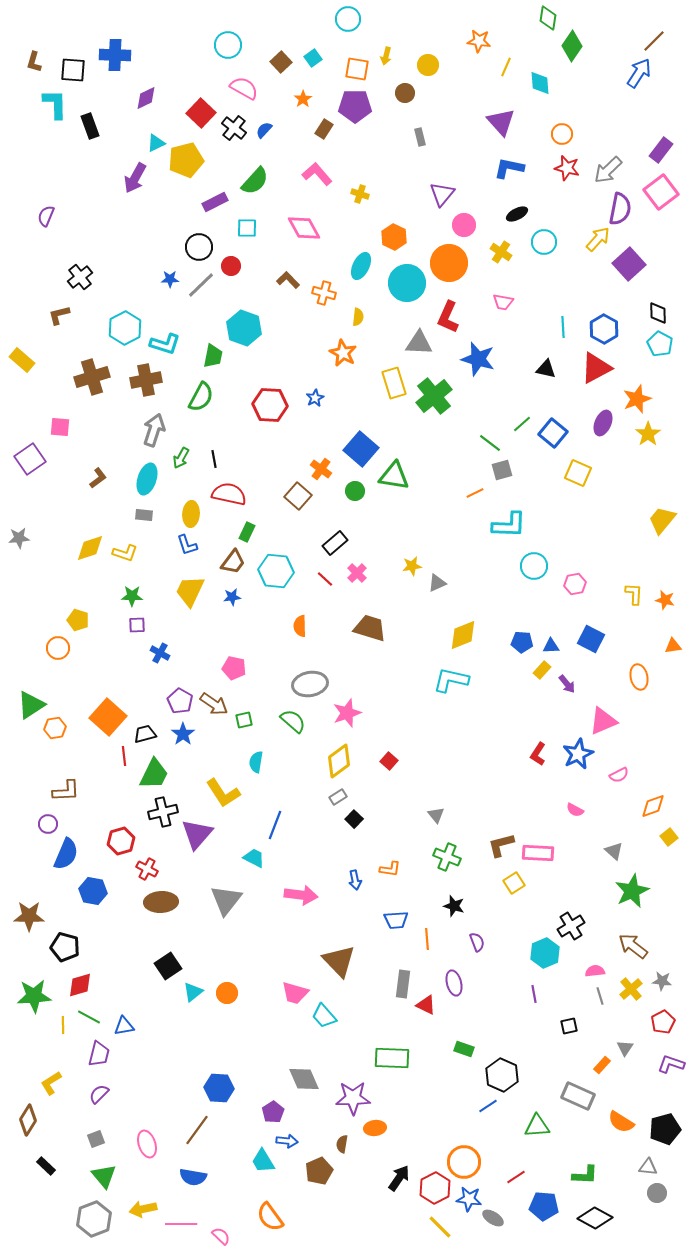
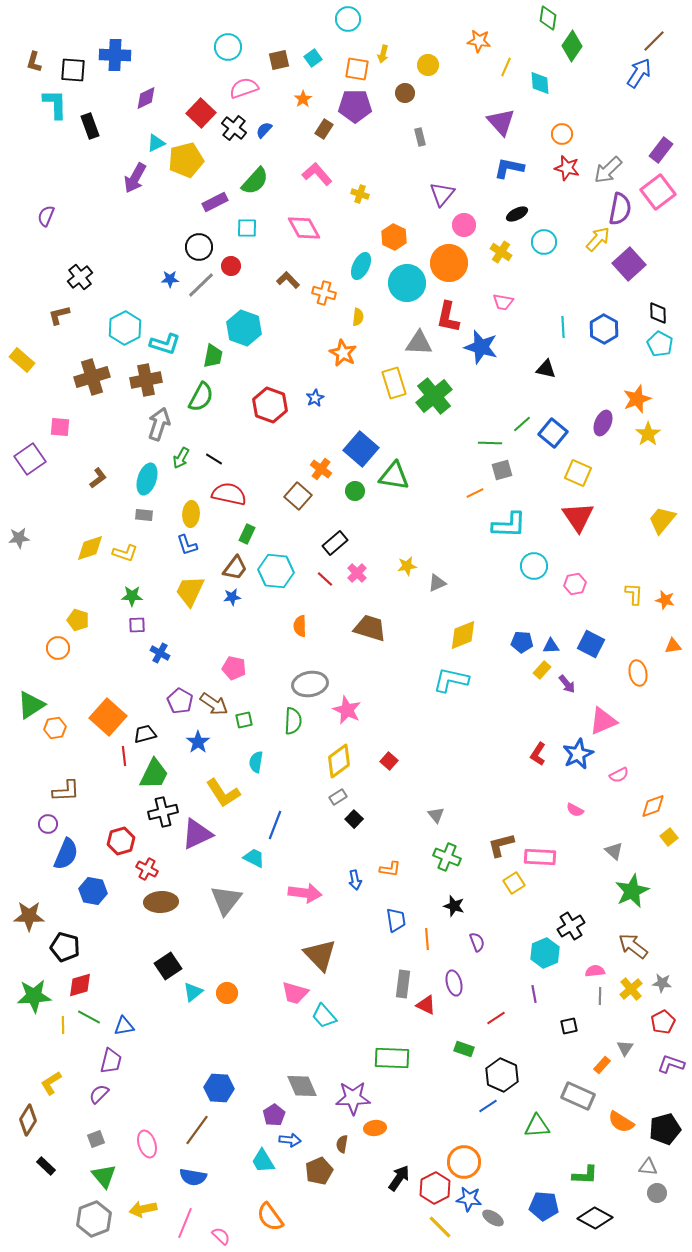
cyan circle at (228, 45): moved 2 px down
yellow arrow at (386, 56): moved 3 px left, 2 px up
brown square at (281, 62): moved 2 px left, 2 px up; rotated 30 degrees clockwise
pink semicircle at (244, 88): rotated 48 degrees counterclockwise
pink square at (661, 192): moved 3 px left
red L-shape at (448, 317): rotated 12 degrees counterclockwise
blue star at (478, 359): moved 3 px right, 12 px up
red triangle at (596, 368): moved 18 px left, 149 px down; rotated 36 degrees counterclockwise
red hexagon at (270, 405): rotated 16 degrees clockwise
gray arrow at (154, 430): moved 5 px right, 6 px up
green line at (490, 443): rotated 35 degrees counterclockwise
black line at (214, 459): rotated 48 degrees counterclockwise
green rectangle at (247, 532): moved 2 px down
brown trapezoid at (233, 562): moved 2 px right, 6 px down
yellow star at (412, 566): moved 5 px left
blue square at (591, 639): moved 5 px down
orange ellipse at (639, 677): moved 1 px left, 4 px up
pink star at (347, 713): moved 3 px up; rotated 28 degrees counterclockwise
green semicircle at (293, 721): rotated 52 degrees clockwise
blue star at (183, 734): moved 15 px right, 8 px down
purple triangle at (197, 834): rotated 24 degrees clockwise
pink rectangle at (538, 853): moved 2 px right, 4 px down
pink arrow at (301, 895): moved 4 px right, 2 px up
blue trapezoid at (396, 920): rotated 95 degrees counterclockwise
brown triangle at (339, 961): moved 19 px left, 6 px up
gray star at (662, 981): moved 2 px down
gray line at (600, 996): rotated 18 degrees clockwise
purple trapezoid at (99, 1054): moved 12 px right, 7 px down
gray diamond at (304, 1079): moved 2 px left, 7 px down
purple pentagon at (273, 1112): moved 1 px right, 3 px down
blue arrow at (287, 1141): moved 3 px right, 1 px up
red line at (516, 1177): moved 20 px left, 159 px up
pink line at (181, 1224): moved 4 px right, 1 px up; rotated 68 degrees counterclockwise
